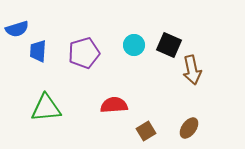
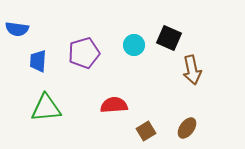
blue semicircle: rotated 25 degrees clockwise
black square: moved 7 px up
blue trapezoid: moved 10 px down
brown ellipse: moved 2 px left
